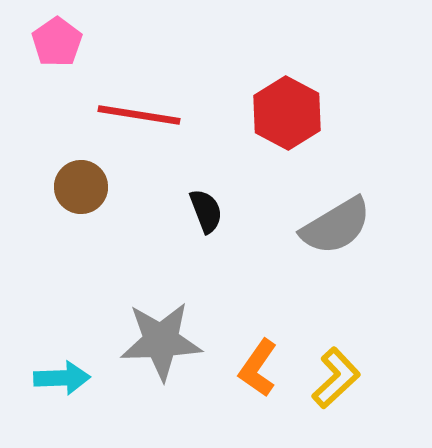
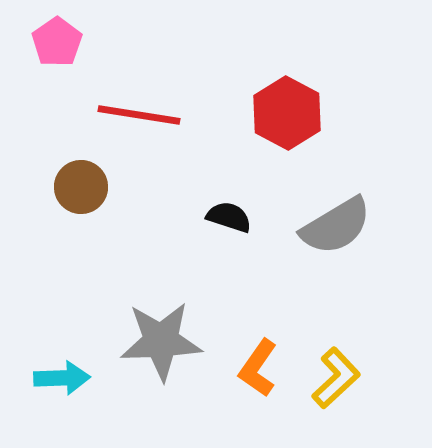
black semicircle: moved 23 px right, 6 px down; rotated 51 degrees counterclockwise
